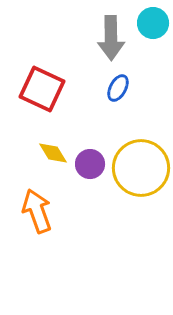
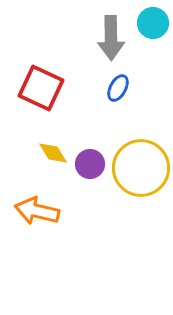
red square: moved 1 px left, 1 px up
orange arrow: rotated 57 degrees counterclockwise
